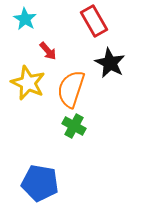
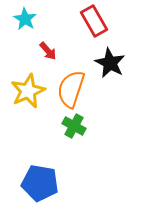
yellow star: moved 8 px down; rotated 24 degrees clockwise
